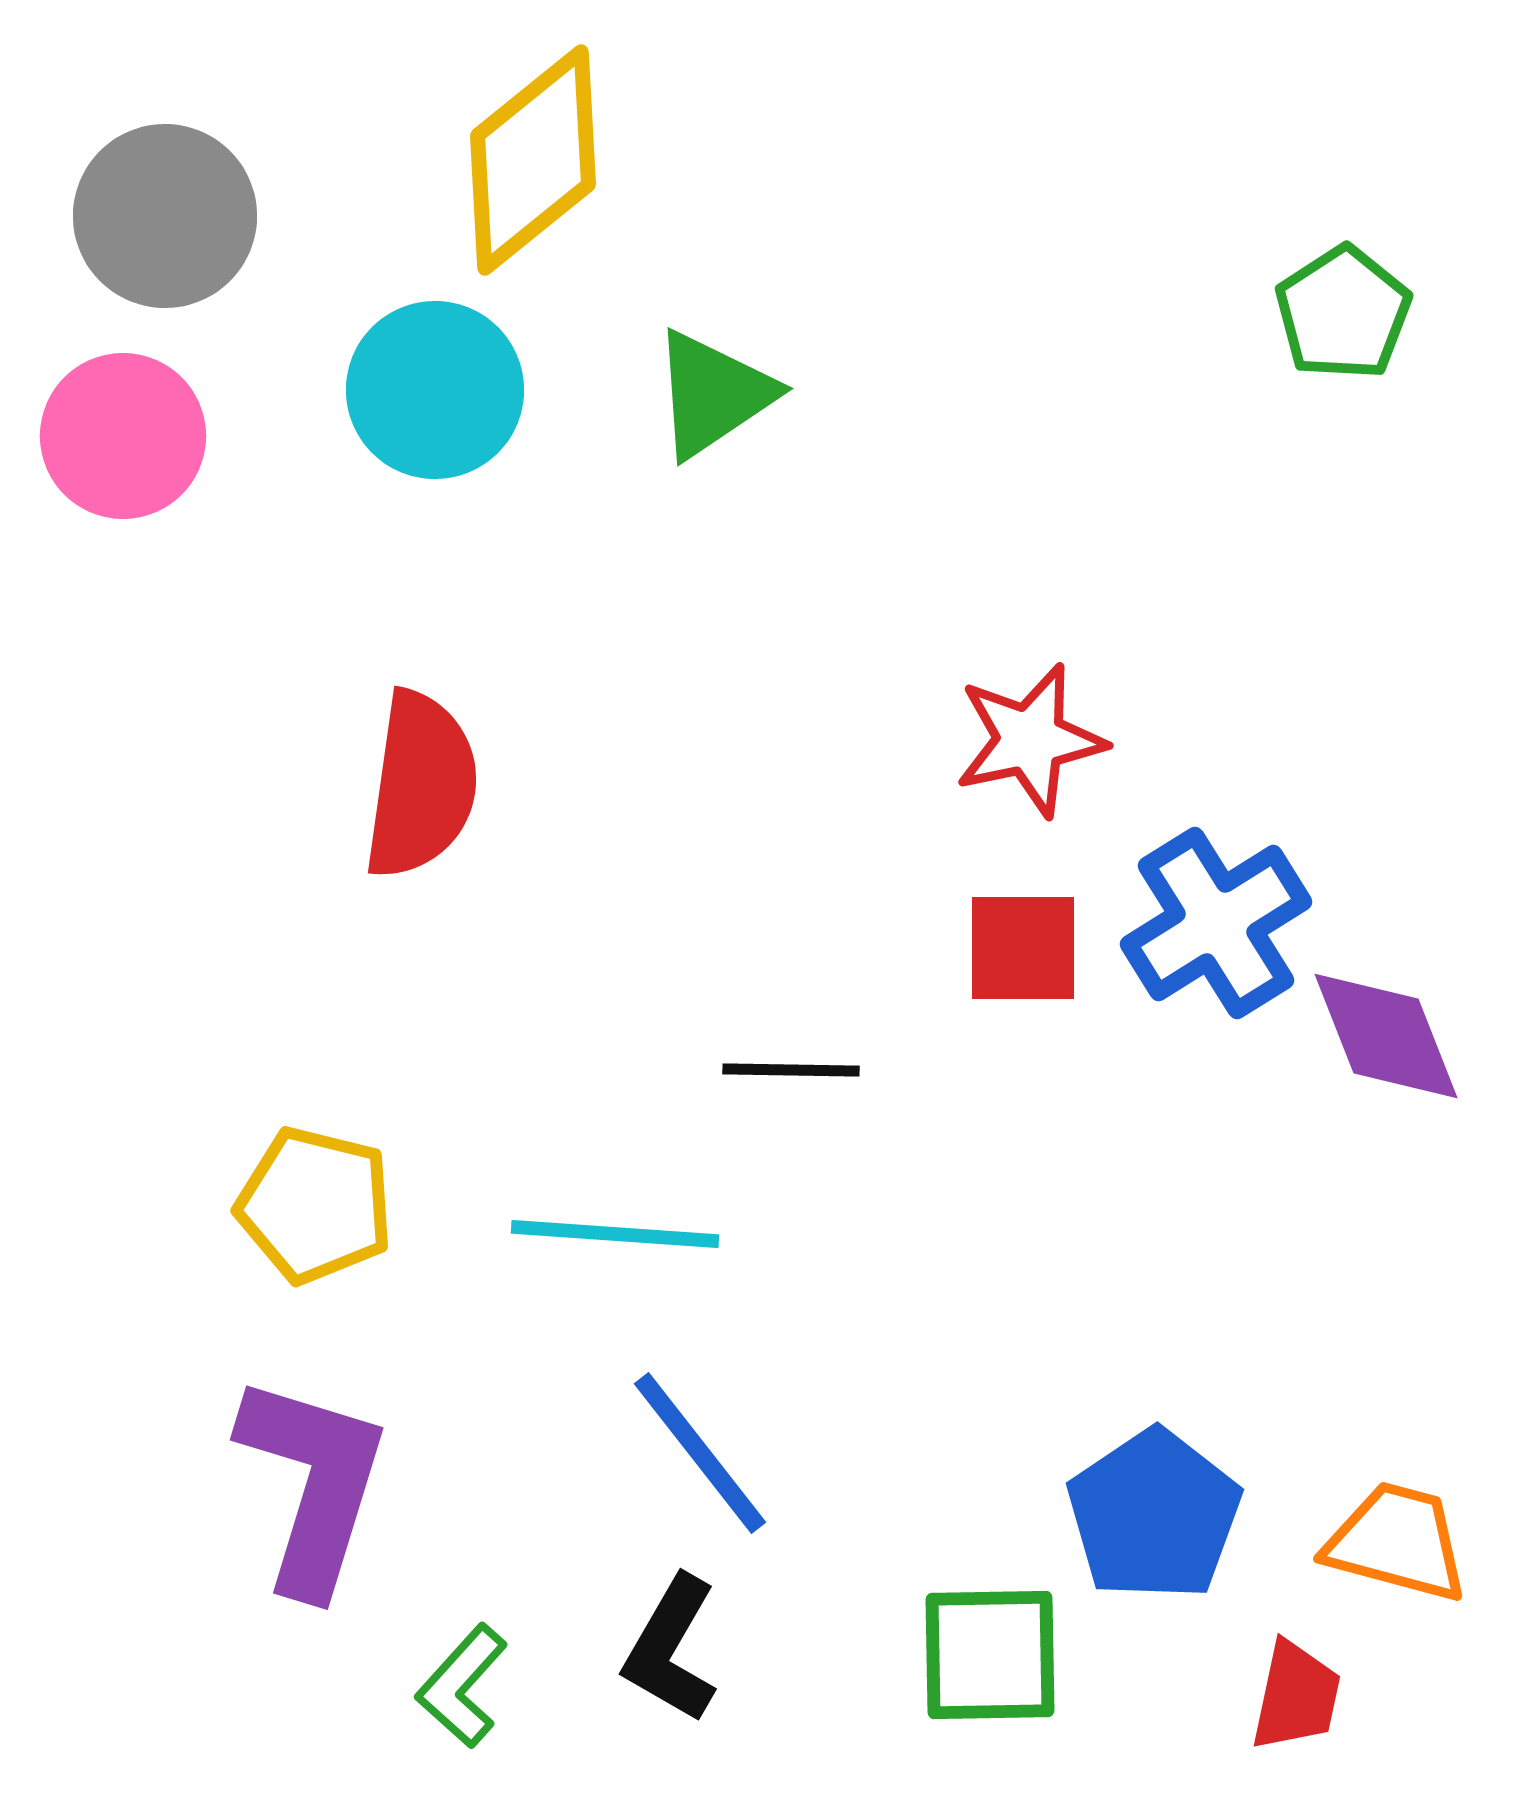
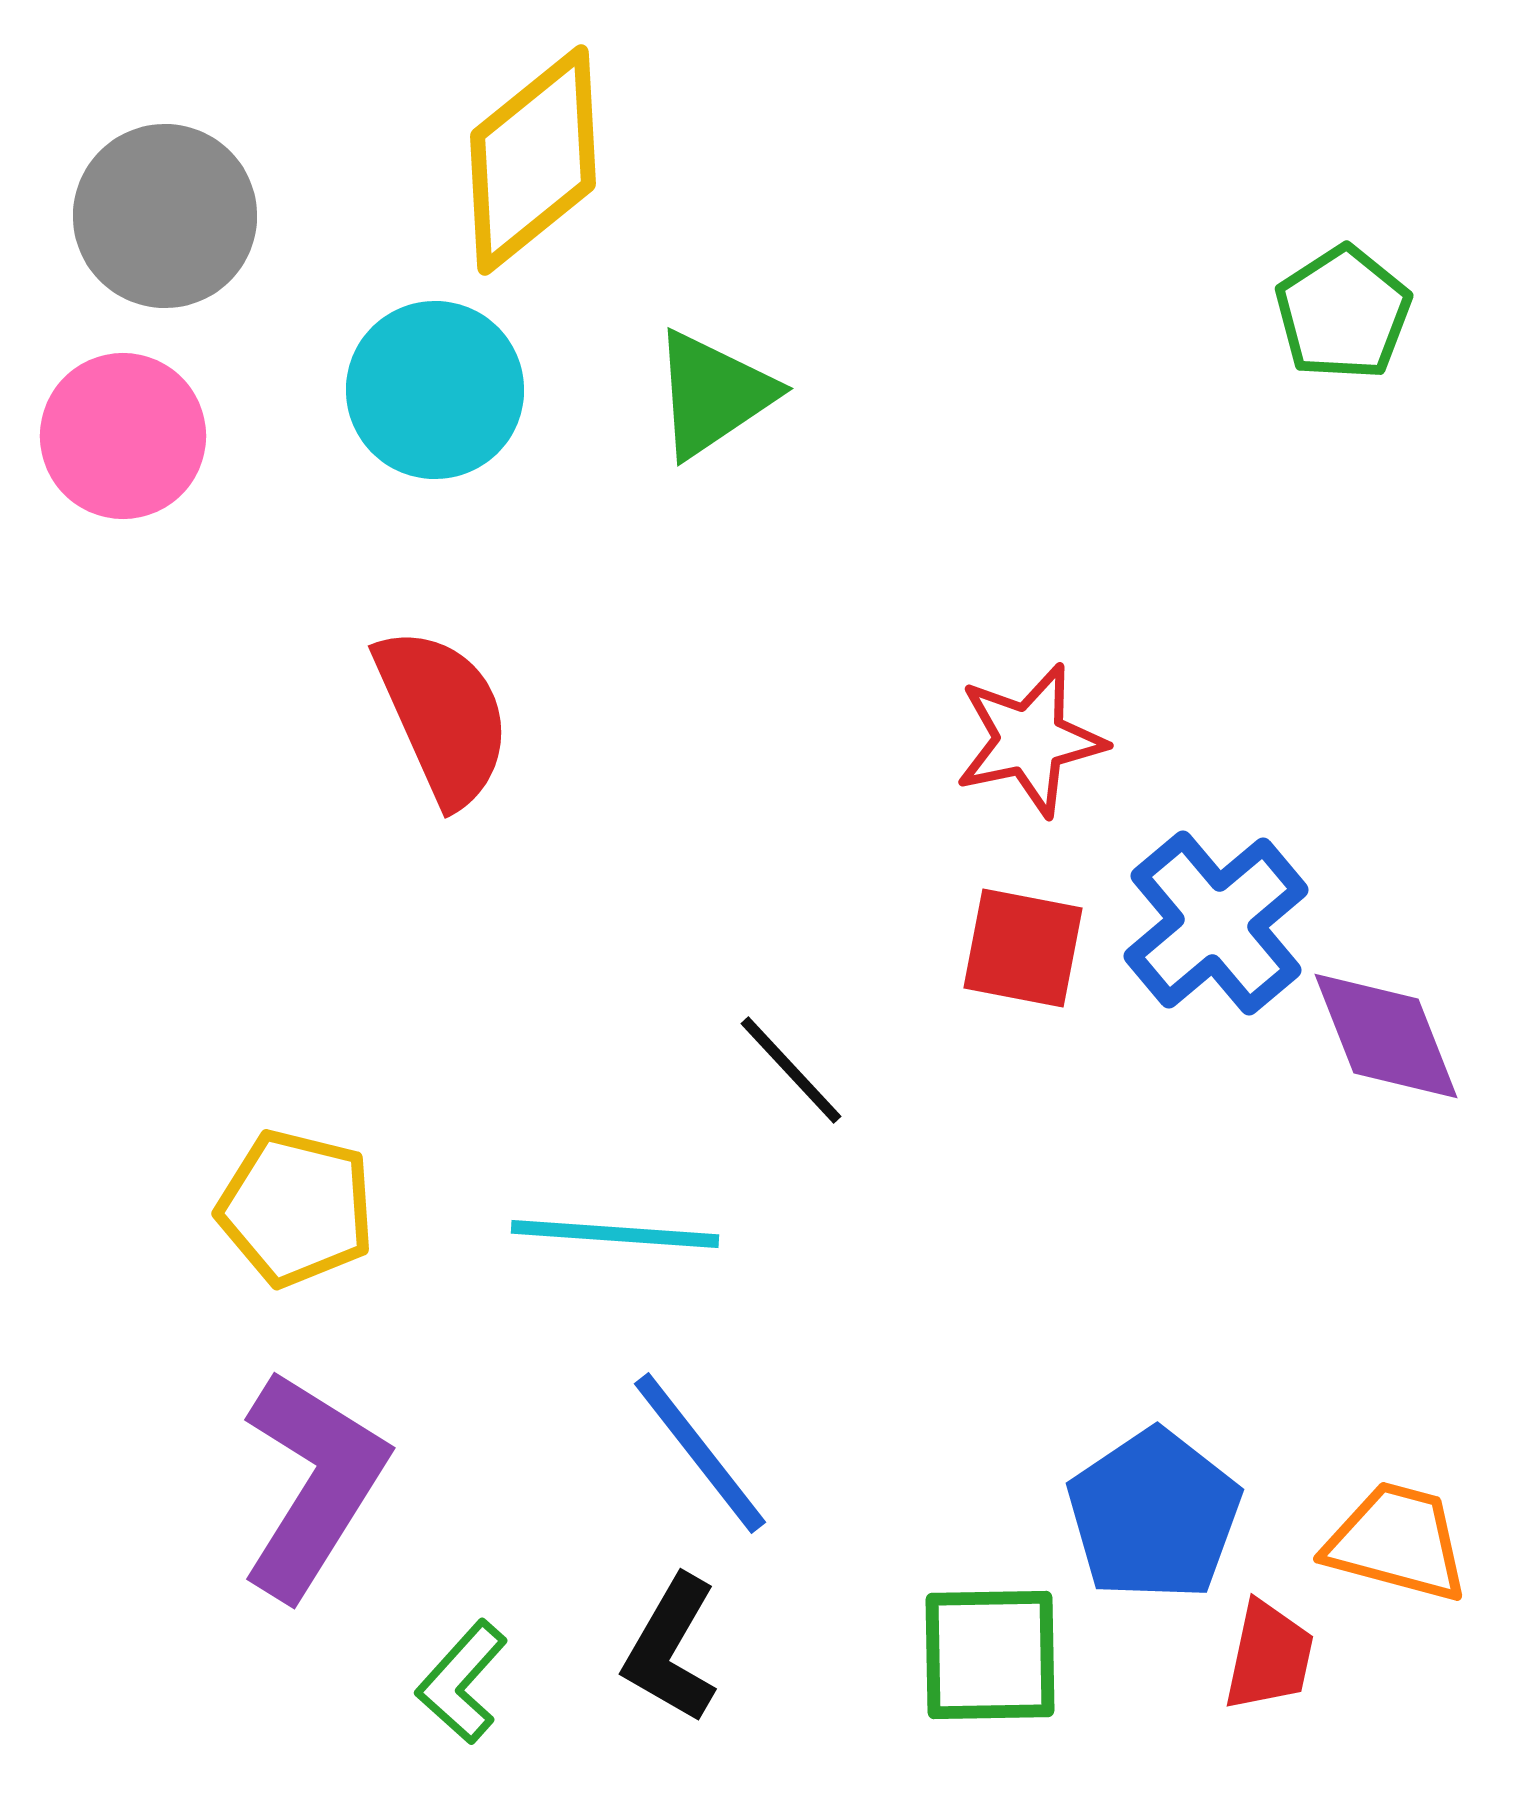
red semicircle: moved 22 px right, 69 px up; rotated 32 degrees counterclockwise
blue cross: rotated 8 degrees counterclockwise
red square: rotated 11 degrees clockwise
black line: rotated 46 degrees clockwise
yellow pentagon: moved 19 px left, 3 px down
purple L-shape: rotated 15 degrees clockwise
green L-shape: moved 4 px up
red trapezoid: moved 27 px left, 40 px up
